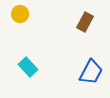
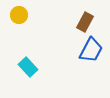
yellow circle: moved 1 px left, 1 px down
blue trapezoid: moved 22 px up
